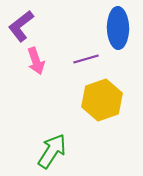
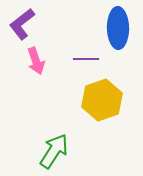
purple L-shape: moved 1 px right, 2 px up
purple line: rotated 15 degrees clockwise
green arrow: moved 2 px right
